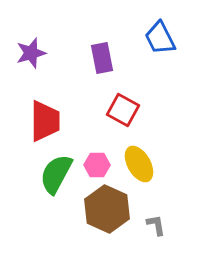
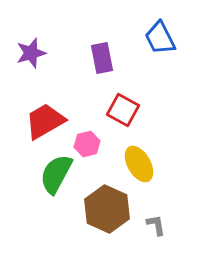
red trapezoid: rotated 120 degrees counterclockwise
pink hexagon: moved 10 px left, 21 px up; rotated 15 degrees counterclockwise
